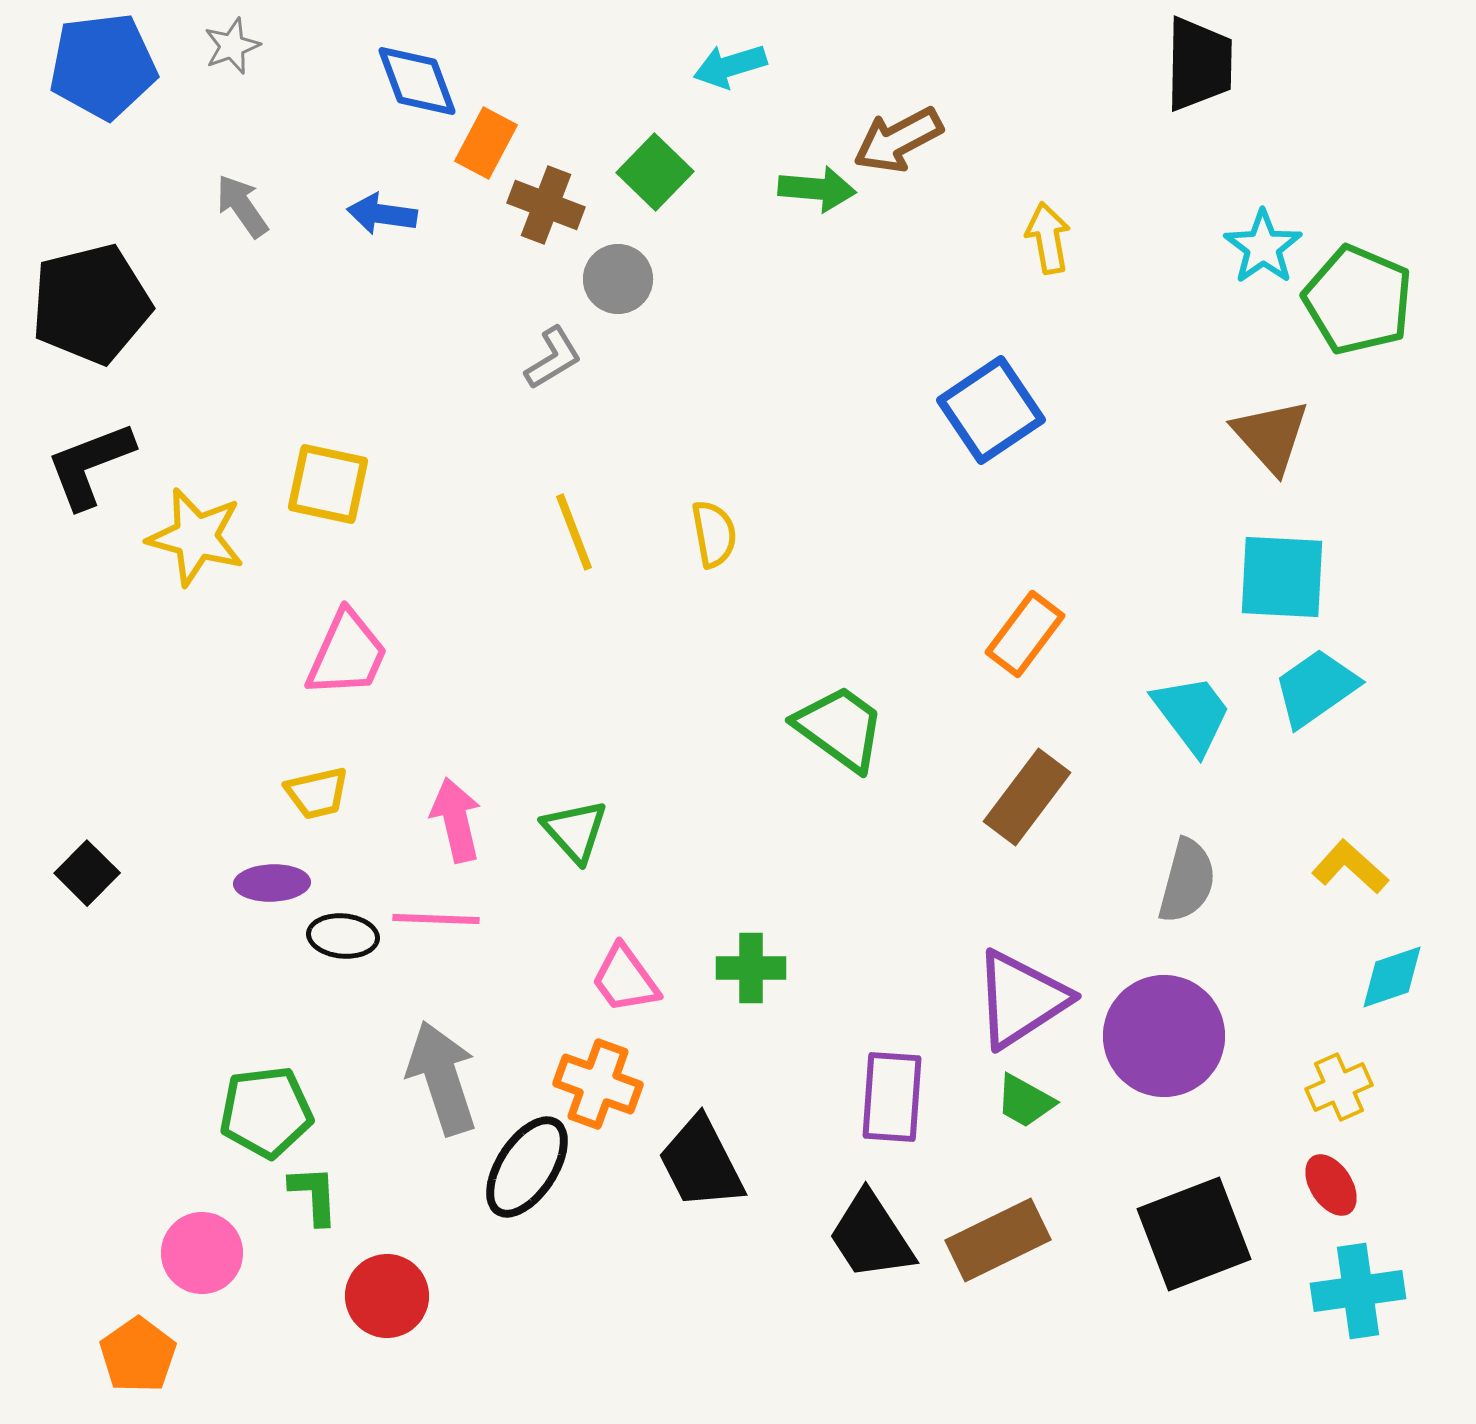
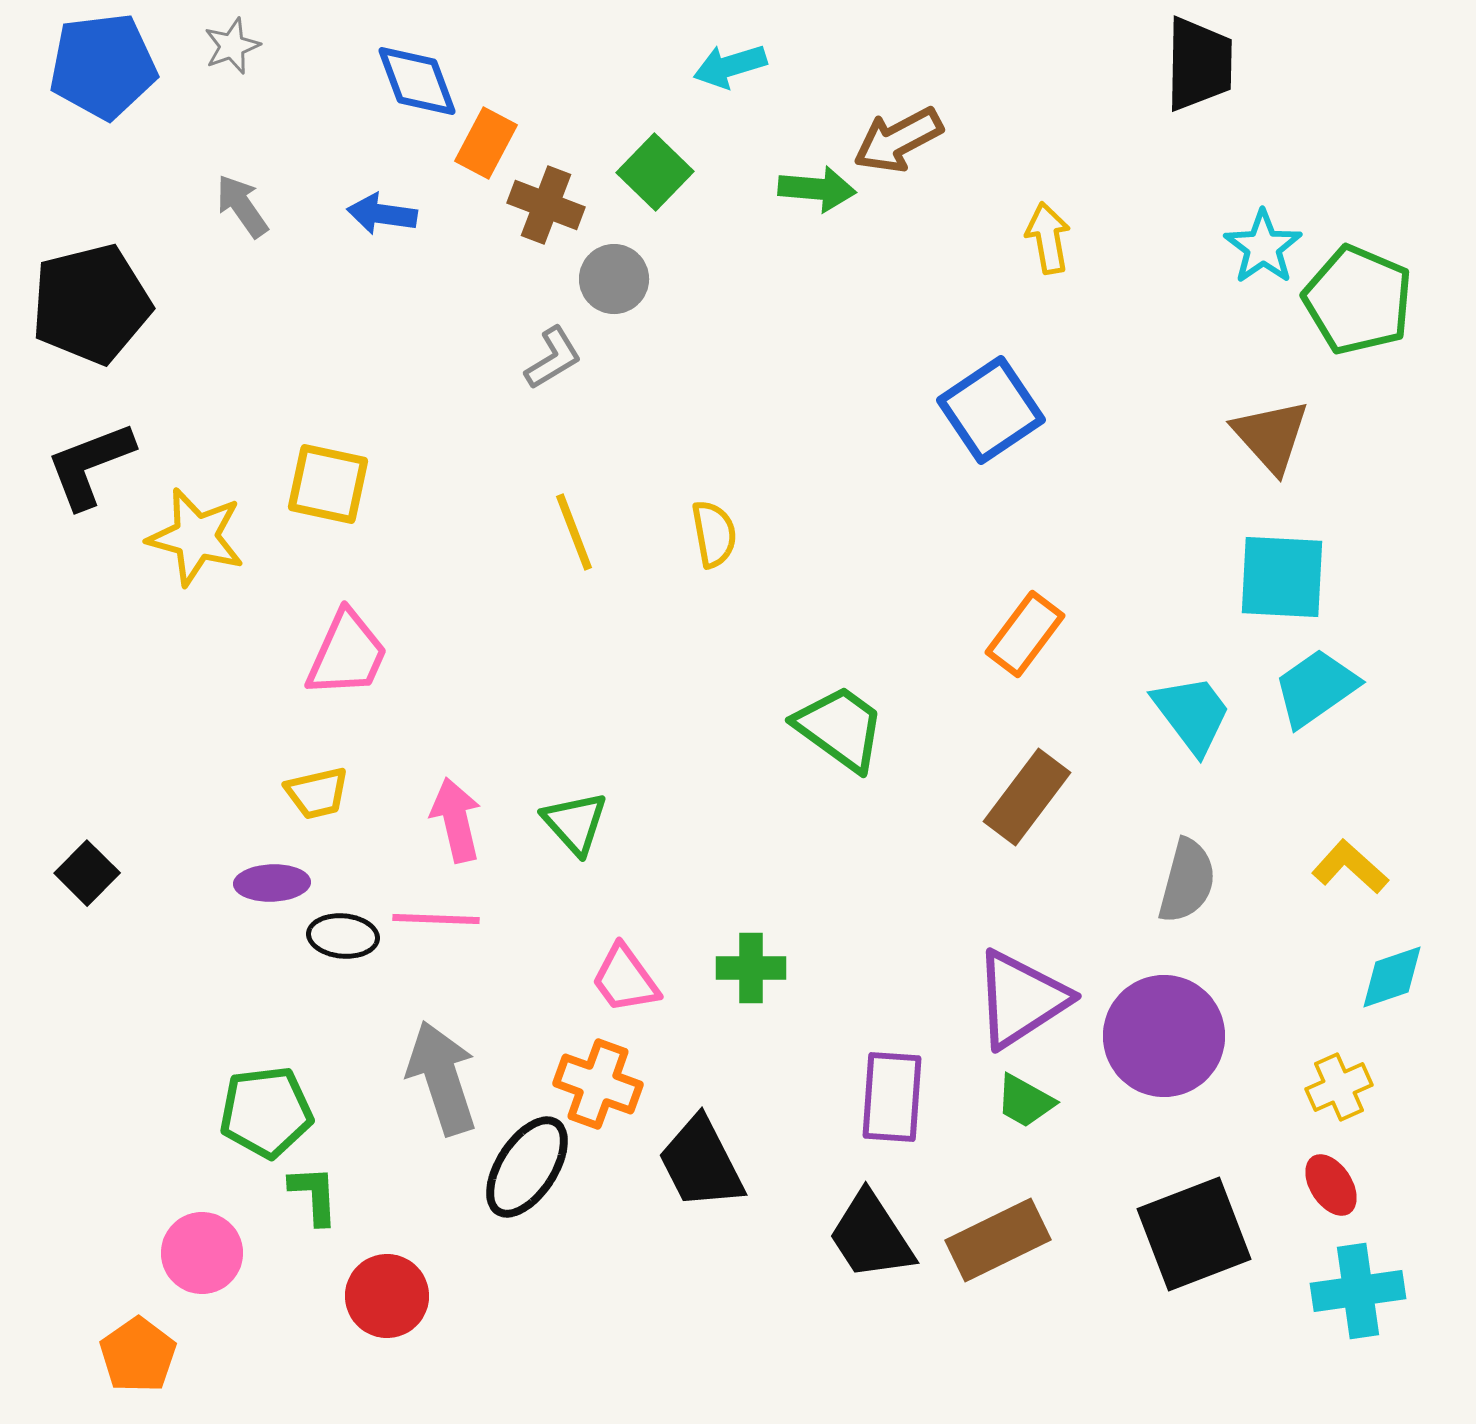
gray circle at (618, 279): moved 4 px left
green triangle at (575, 831): moved 8 px up
